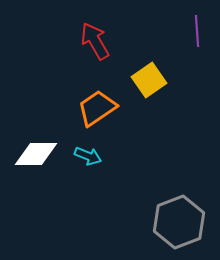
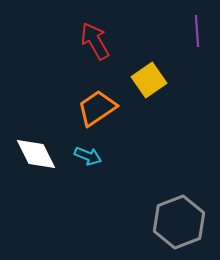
white diamond: rotated 63 degrees clockwise
